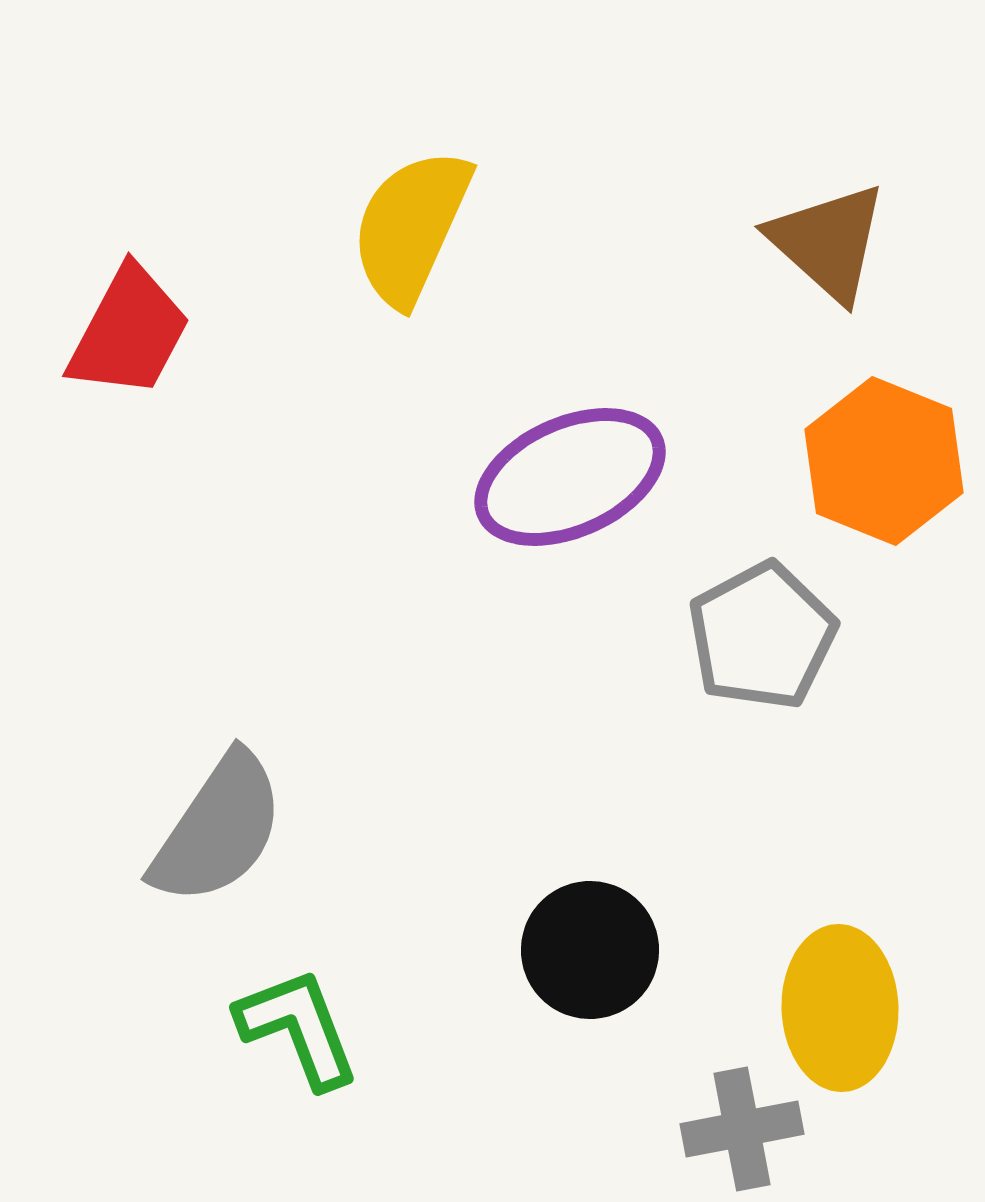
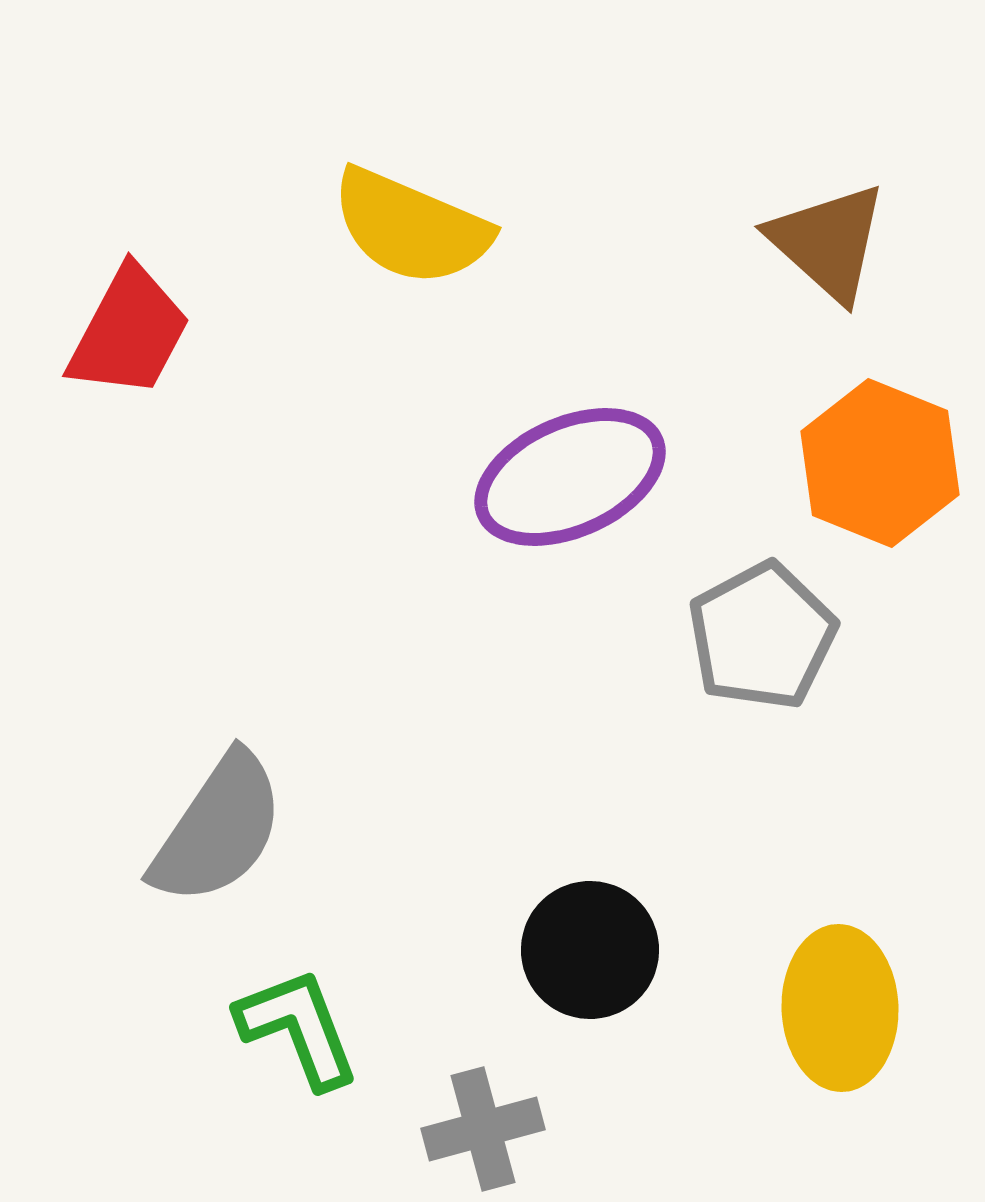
yellow semicircle: rotated 91 degrees counterclockwise
orange hexagon: moved 4 px left, 2 px down
gray cross: moved 259 px left; rotated 4 degrees counterclockwise
